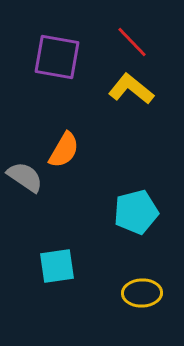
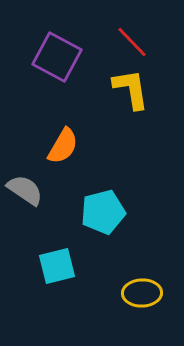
purple square: rotated 18 degrees clockwise
yellow L-shape: rotated 42 degrees clockwise
orange semicircle: moved 1 px left, 4 px up
gray semicircle: moved 13 px down
cyan pentagon: moved 33 px left
cyan square: rotated 6 degrees counterclockwise
